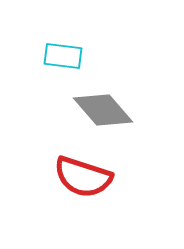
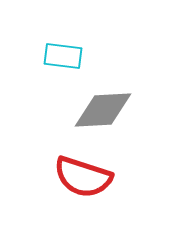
gray diamond: rotated 52 degrees counterclockwise
